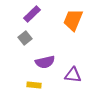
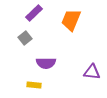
purple rectangle: moved 2 px right, 1 px up
orange trapezoid: moved 2 px left
purple semicircle: moved 1 px right, 1 px down; rotated 12 degrees clockwise
purple triangle: moved 19 px right, 3 px up
